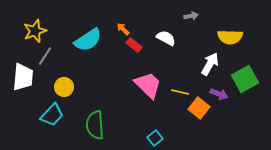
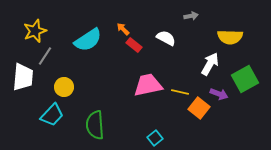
pink trapezoid: rotated 56 degrees counterclockwise
